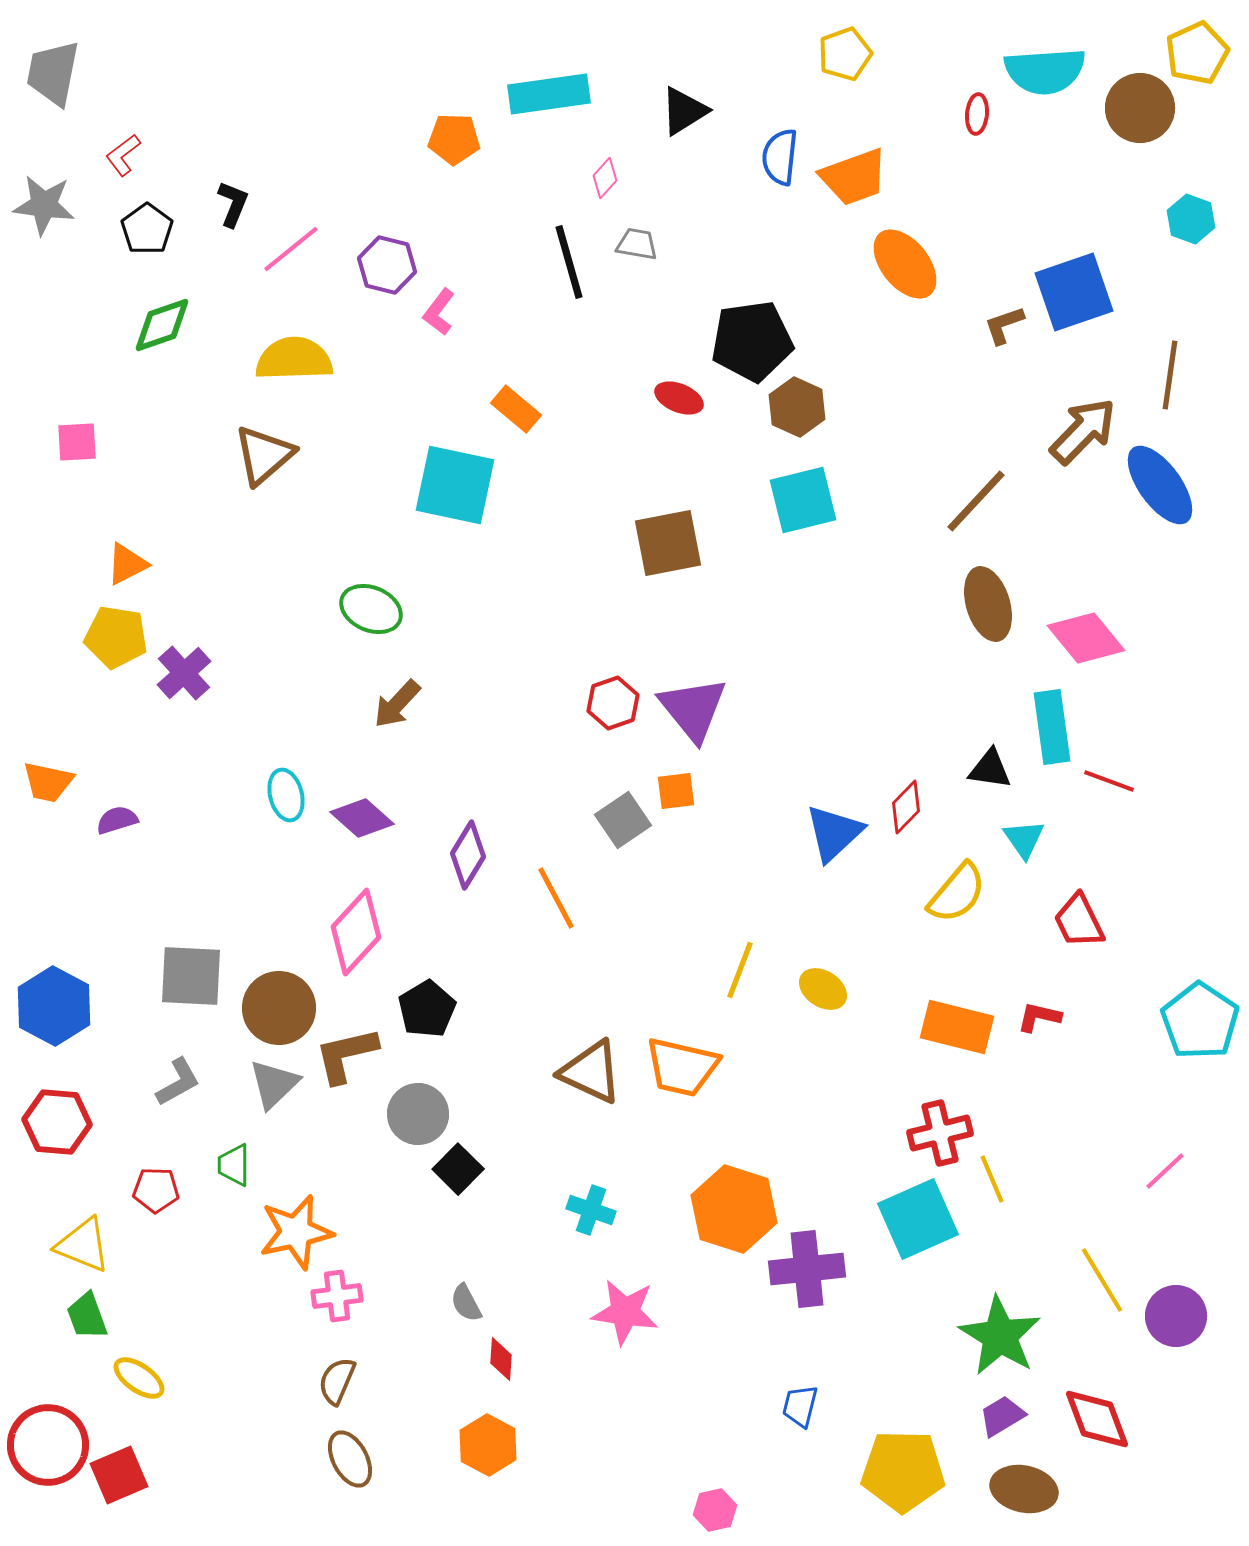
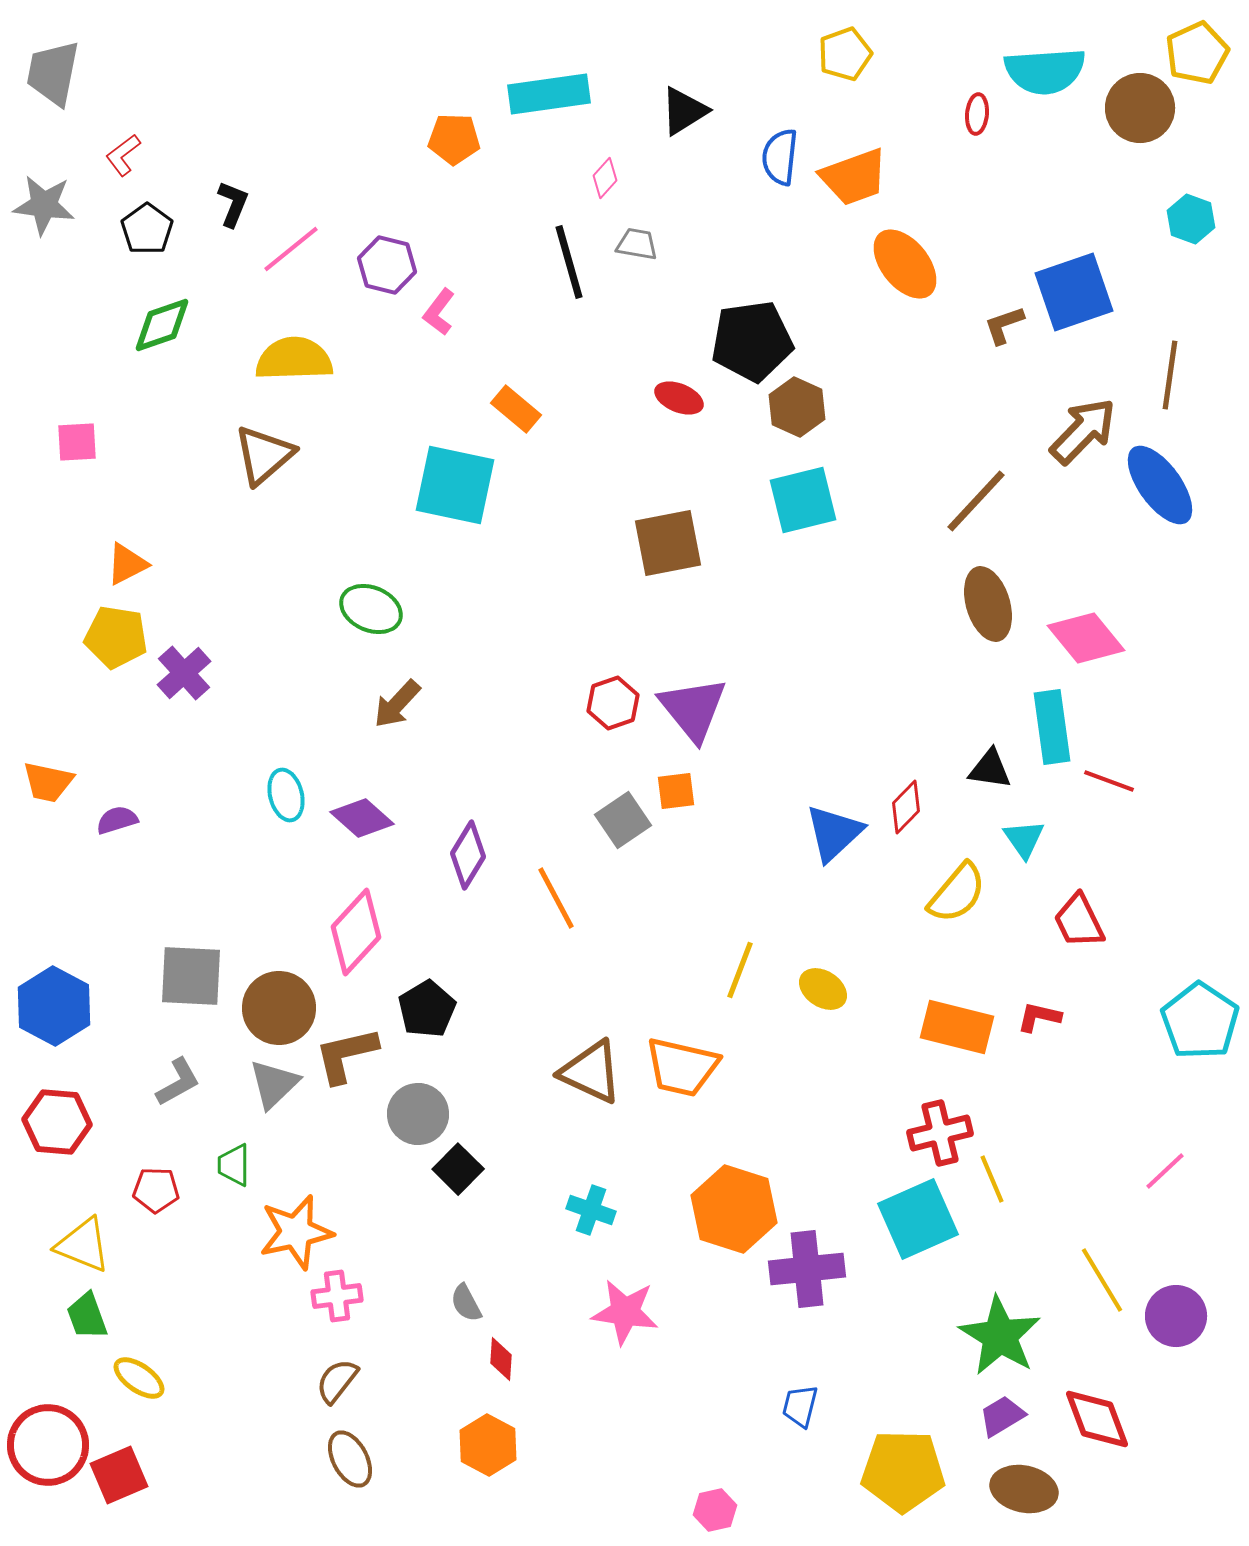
brown semicircle at (337, 1381): rotated 15 degrees clockwise
